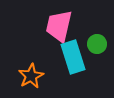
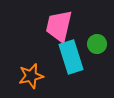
cyan rectangle: moved 2 px left
orange star: rotated 15 degrees clockwise
